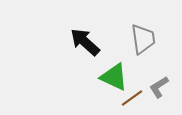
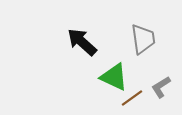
black arrow: moved 3 px left
gray L-shape: moved 2 px right
